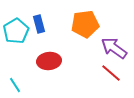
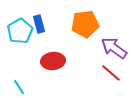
cyan pentagon: moved 4 px right
red ellipse: moved 4 px right
cyan line: moved 4 px right, 2 px down
